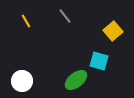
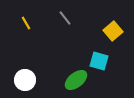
gray line: moved 2 px down
yellow line: moved 2 px down
white circle: moved 3 px right, 1 px up
